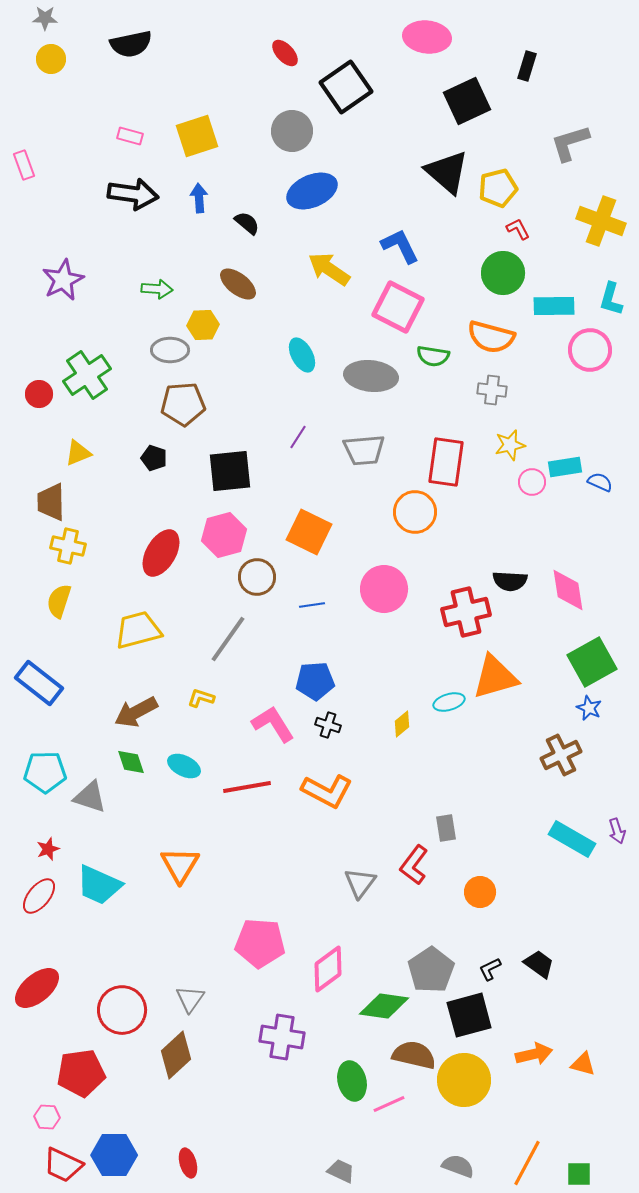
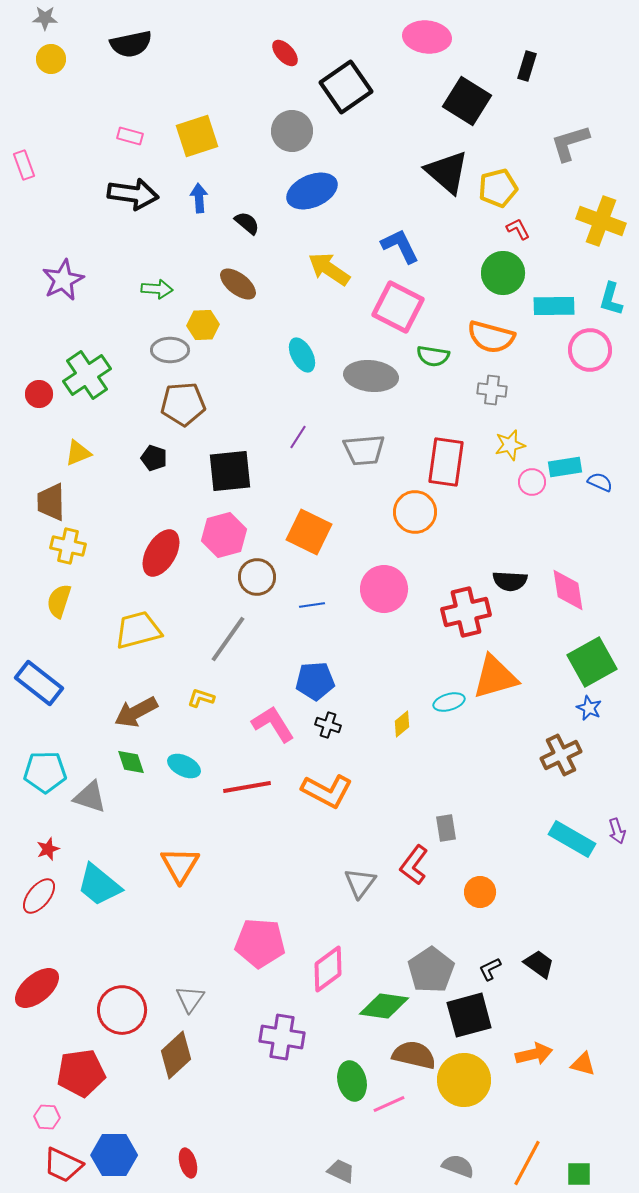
black square at (467, 101): rotated 33 degrees counterclockwise
cyan trapezoid at (99, 885): rotated 15 degrees clockwise
